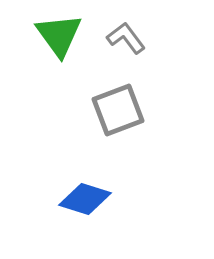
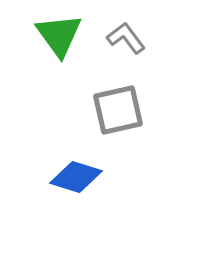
gray square: rotated 8 degrees clockwise
blue diamond: moved 9 px left, 22 px up
